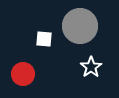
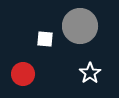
white square: moved 1 px right
white star: moved 1 px left, 6 px down
